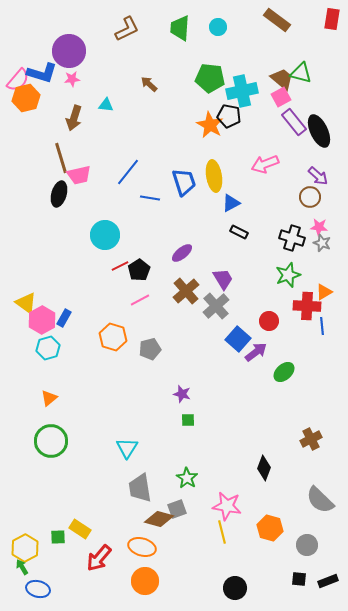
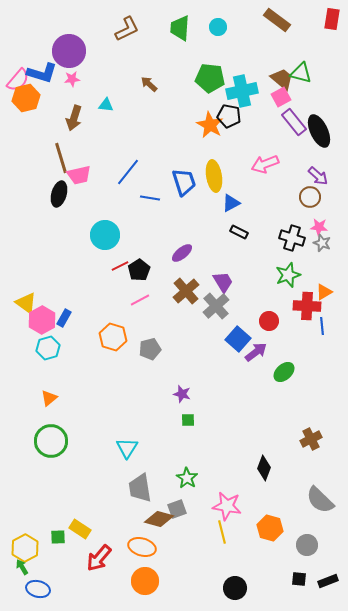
purple trapezoid at (223, 279): moved 3 px down
